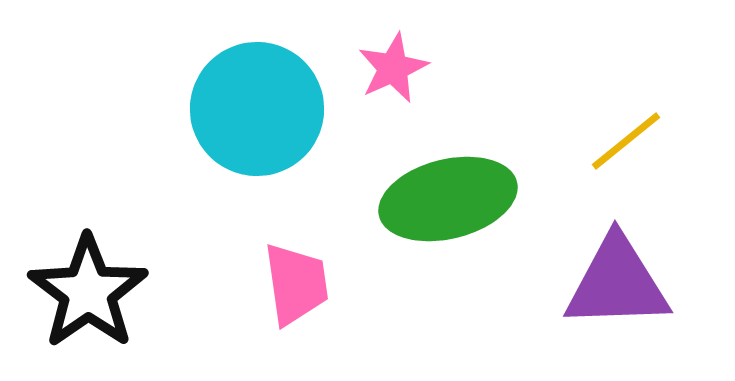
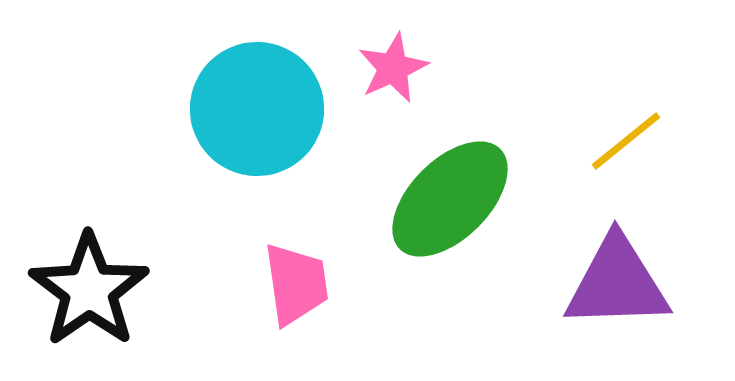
green ellipse: moved 2 px right; rotated 31 degrees counterclockwise
black star: moved 1 px right, 2 px up
